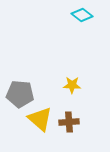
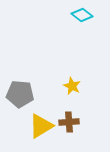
yellow star: moved 1 px down; rotated 24 degrees clockwise
yellow triangle: moved 1 px right, 7 px down; rotated 48 degrees clockwise
